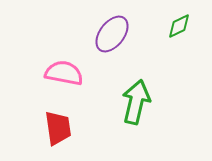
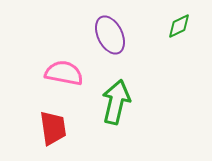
purple ellipse: moved 2 px left, 1 px down; rotated 63 degrees counterclockwise
green arrow: moved 20 px left
red trapezoid: moved 5 px left
